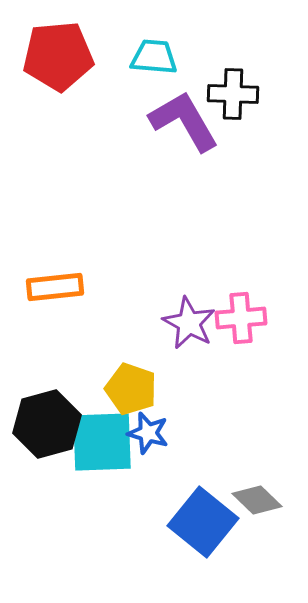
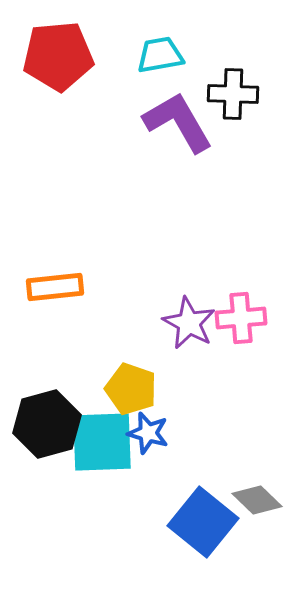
cyan trapezoid: moved 6 px right, 2 px up; rotated 15 degrees counterclockwise
purple L-shape: moved 6 px left, 1 px down
